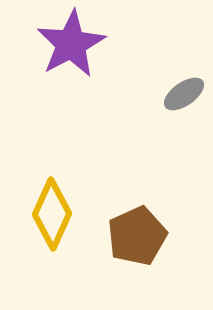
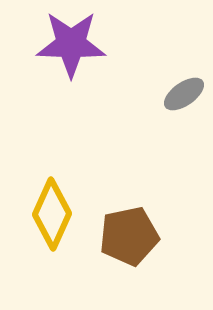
purple star: rotated 30 degrees clockwise
brown pentagon: moved 8 px left; rotated 12 degrees clockwise
